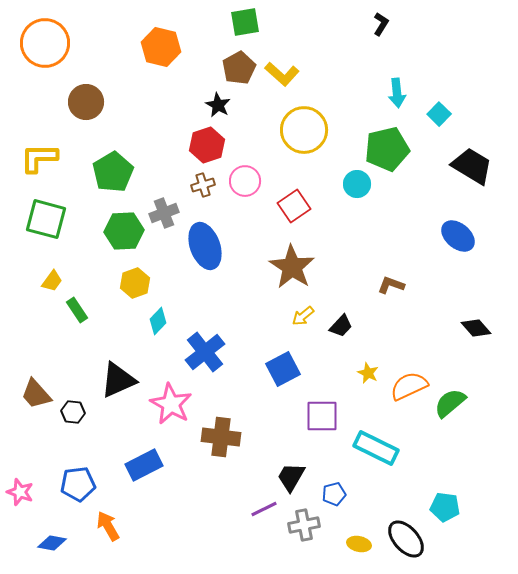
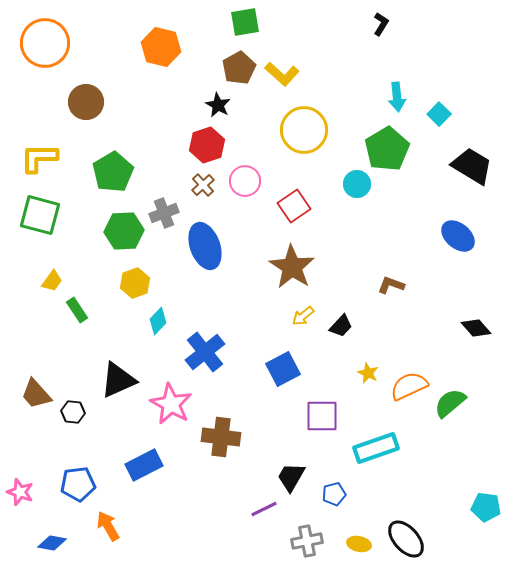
cyan arrow at (397, 93): moved 4 px down
green pentagon at (387, 149): rotated 18 degrees counterclockwise
brown cross at (203, 185): rotated 25 degrees counterclockwise
green square at (46, 219): moved 6 px left, 4 px up
cyan rectangle at (376, 448): rotated 45 degrees counterclockwise
cyan pentagon at (445, 507): moved 41 px right
gray cross at (304, 525): moved 3 px right, 16 px down
